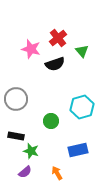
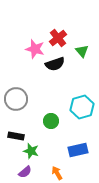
pink star: moved 4 px right
